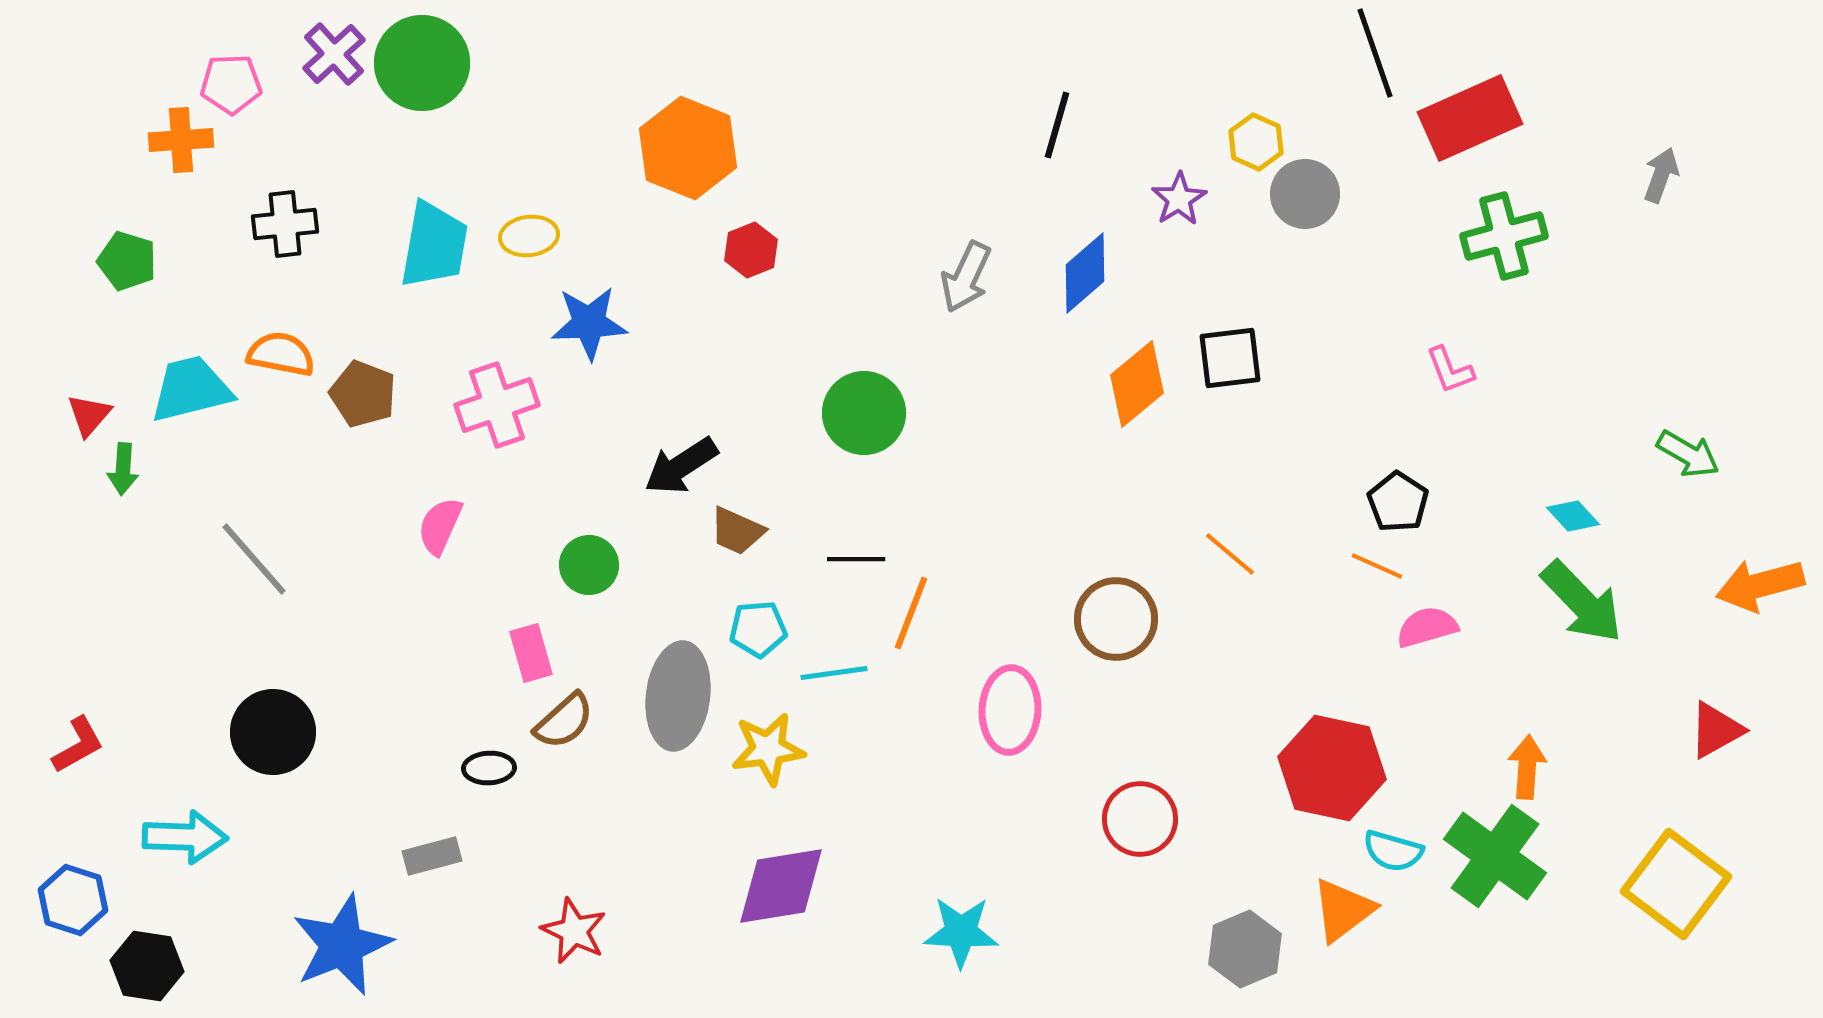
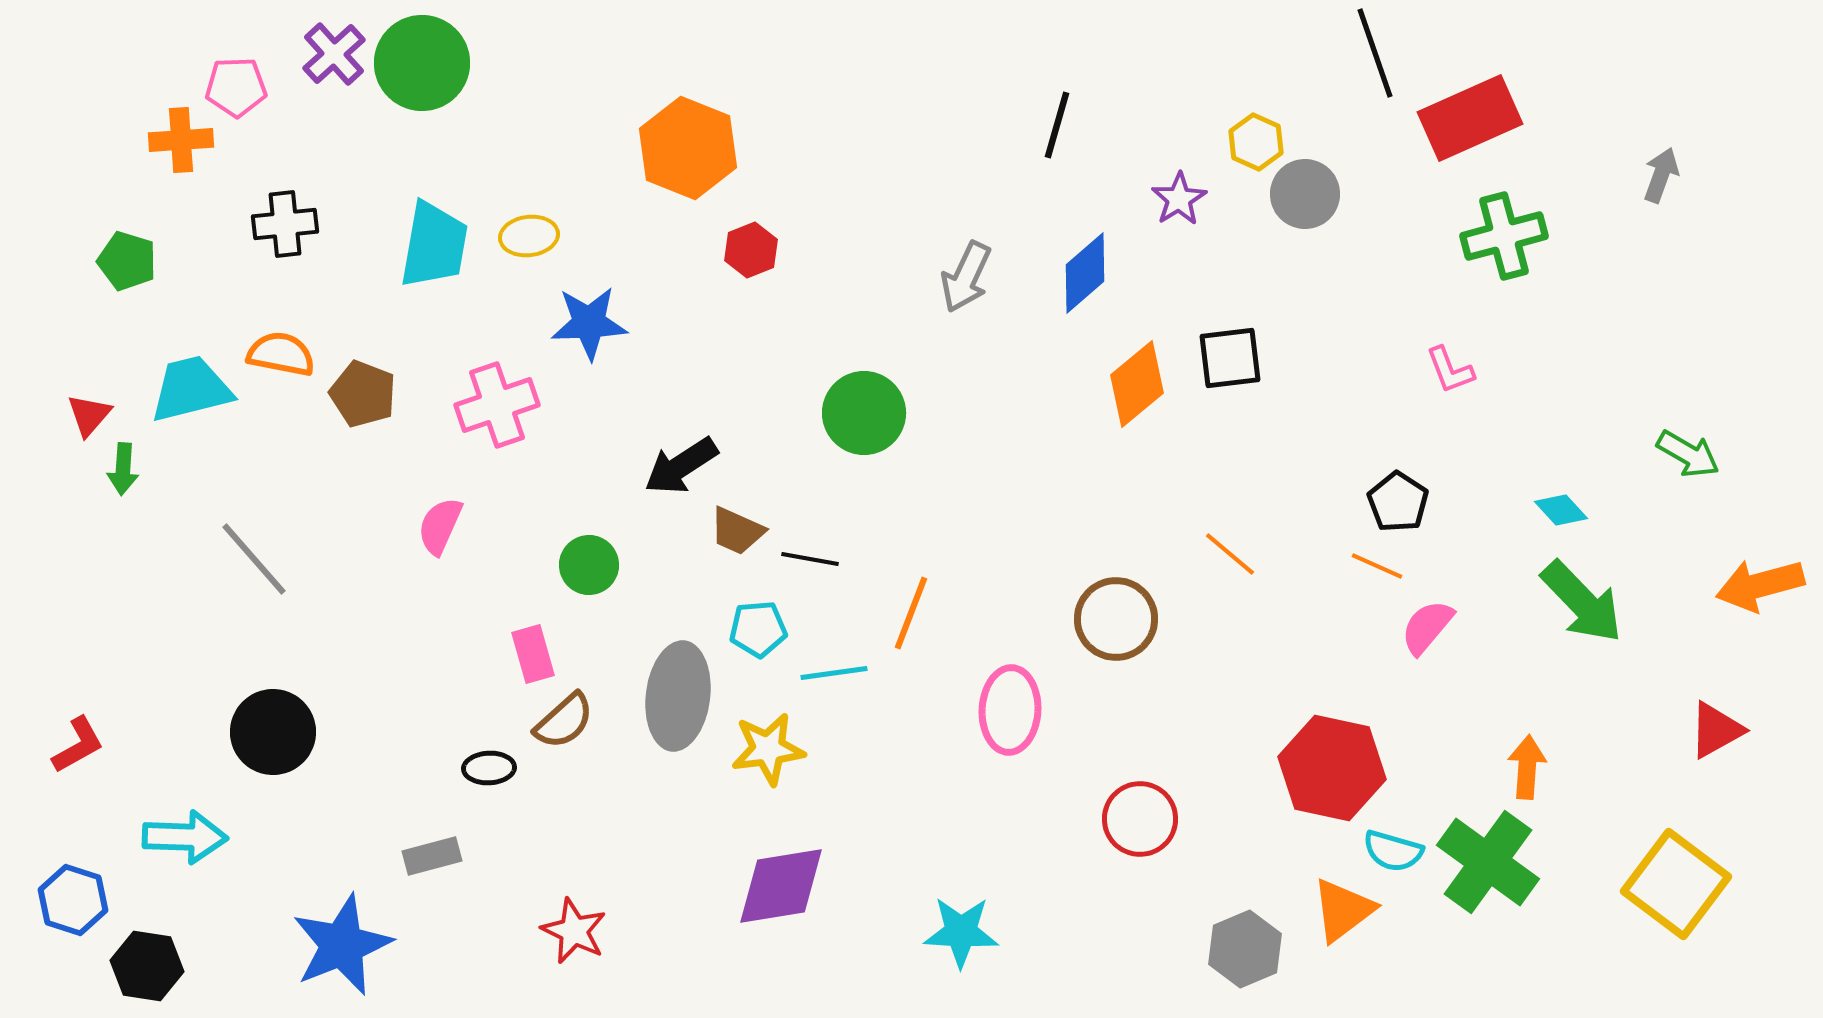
pink pentagon at (231, 84): moved 5 px right, 3 px down
cyan diamond at (1573, 516): moved 12 px left, 6 px up
black line at (856, 559): moved 46 px left; rotated 10 degrees clockwise
pink semicircle at (1427, 627): rotated 34 degrees counterclockwise
pink rectangle at (531, 653): moved 2 px right, 1 px down
green cross at (1495, 856): moved 7 px left, 6 px down
